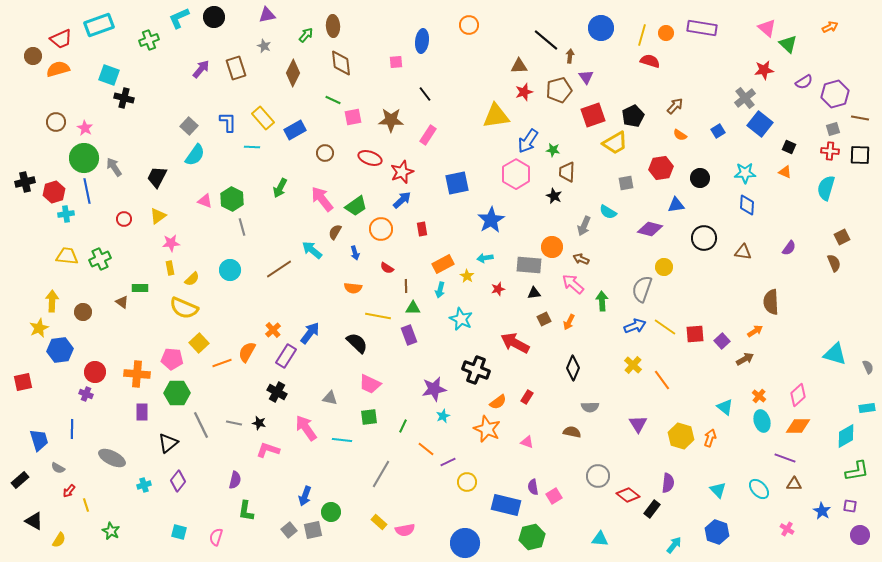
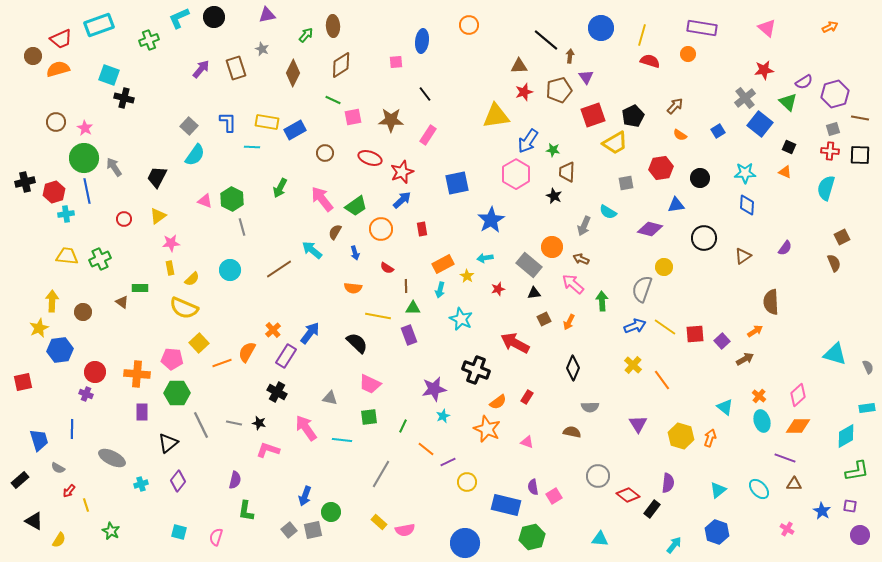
orange circle at (666, 33): moved 22 px right, 21 px down
green triangle at (788, 44): moved 58 px down
gray star at (264, 46): moved 2 px left, 3 px down
brown diamond at (341, 63): moved 2 px down; rotated 64 degrees clockwise
yellow rectangle at (263, 118): moved 4 px right, 4 px down; rotated 40 degrees counterclockwise
purple semicircle at (789, 248): moved 4 px left
brown triangle at (743, 252): moved 4 px down; rotated 42 degrees counterclockwise
gray rectangle at (529, 265): rotated 35 degrees clockwise
cyan cross at (144, 485): moved 3 px left, 1 px up
cyan triangle at (718, 490): rotated 36 degrees clockwise
